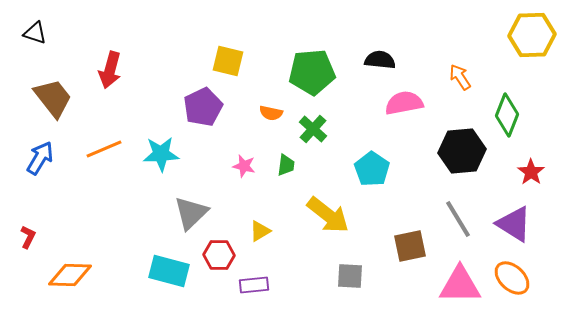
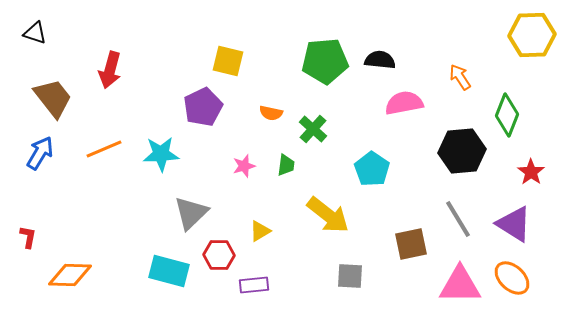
green pentagon: moved 13 px right, 11 px up
blue arrow: moved 5 px up
pink star: rotated 30 degrees counterclockwise
red L-shape: rotated 15 degrees counterclockwise
brown square: moved 1 px right, 2 px up
